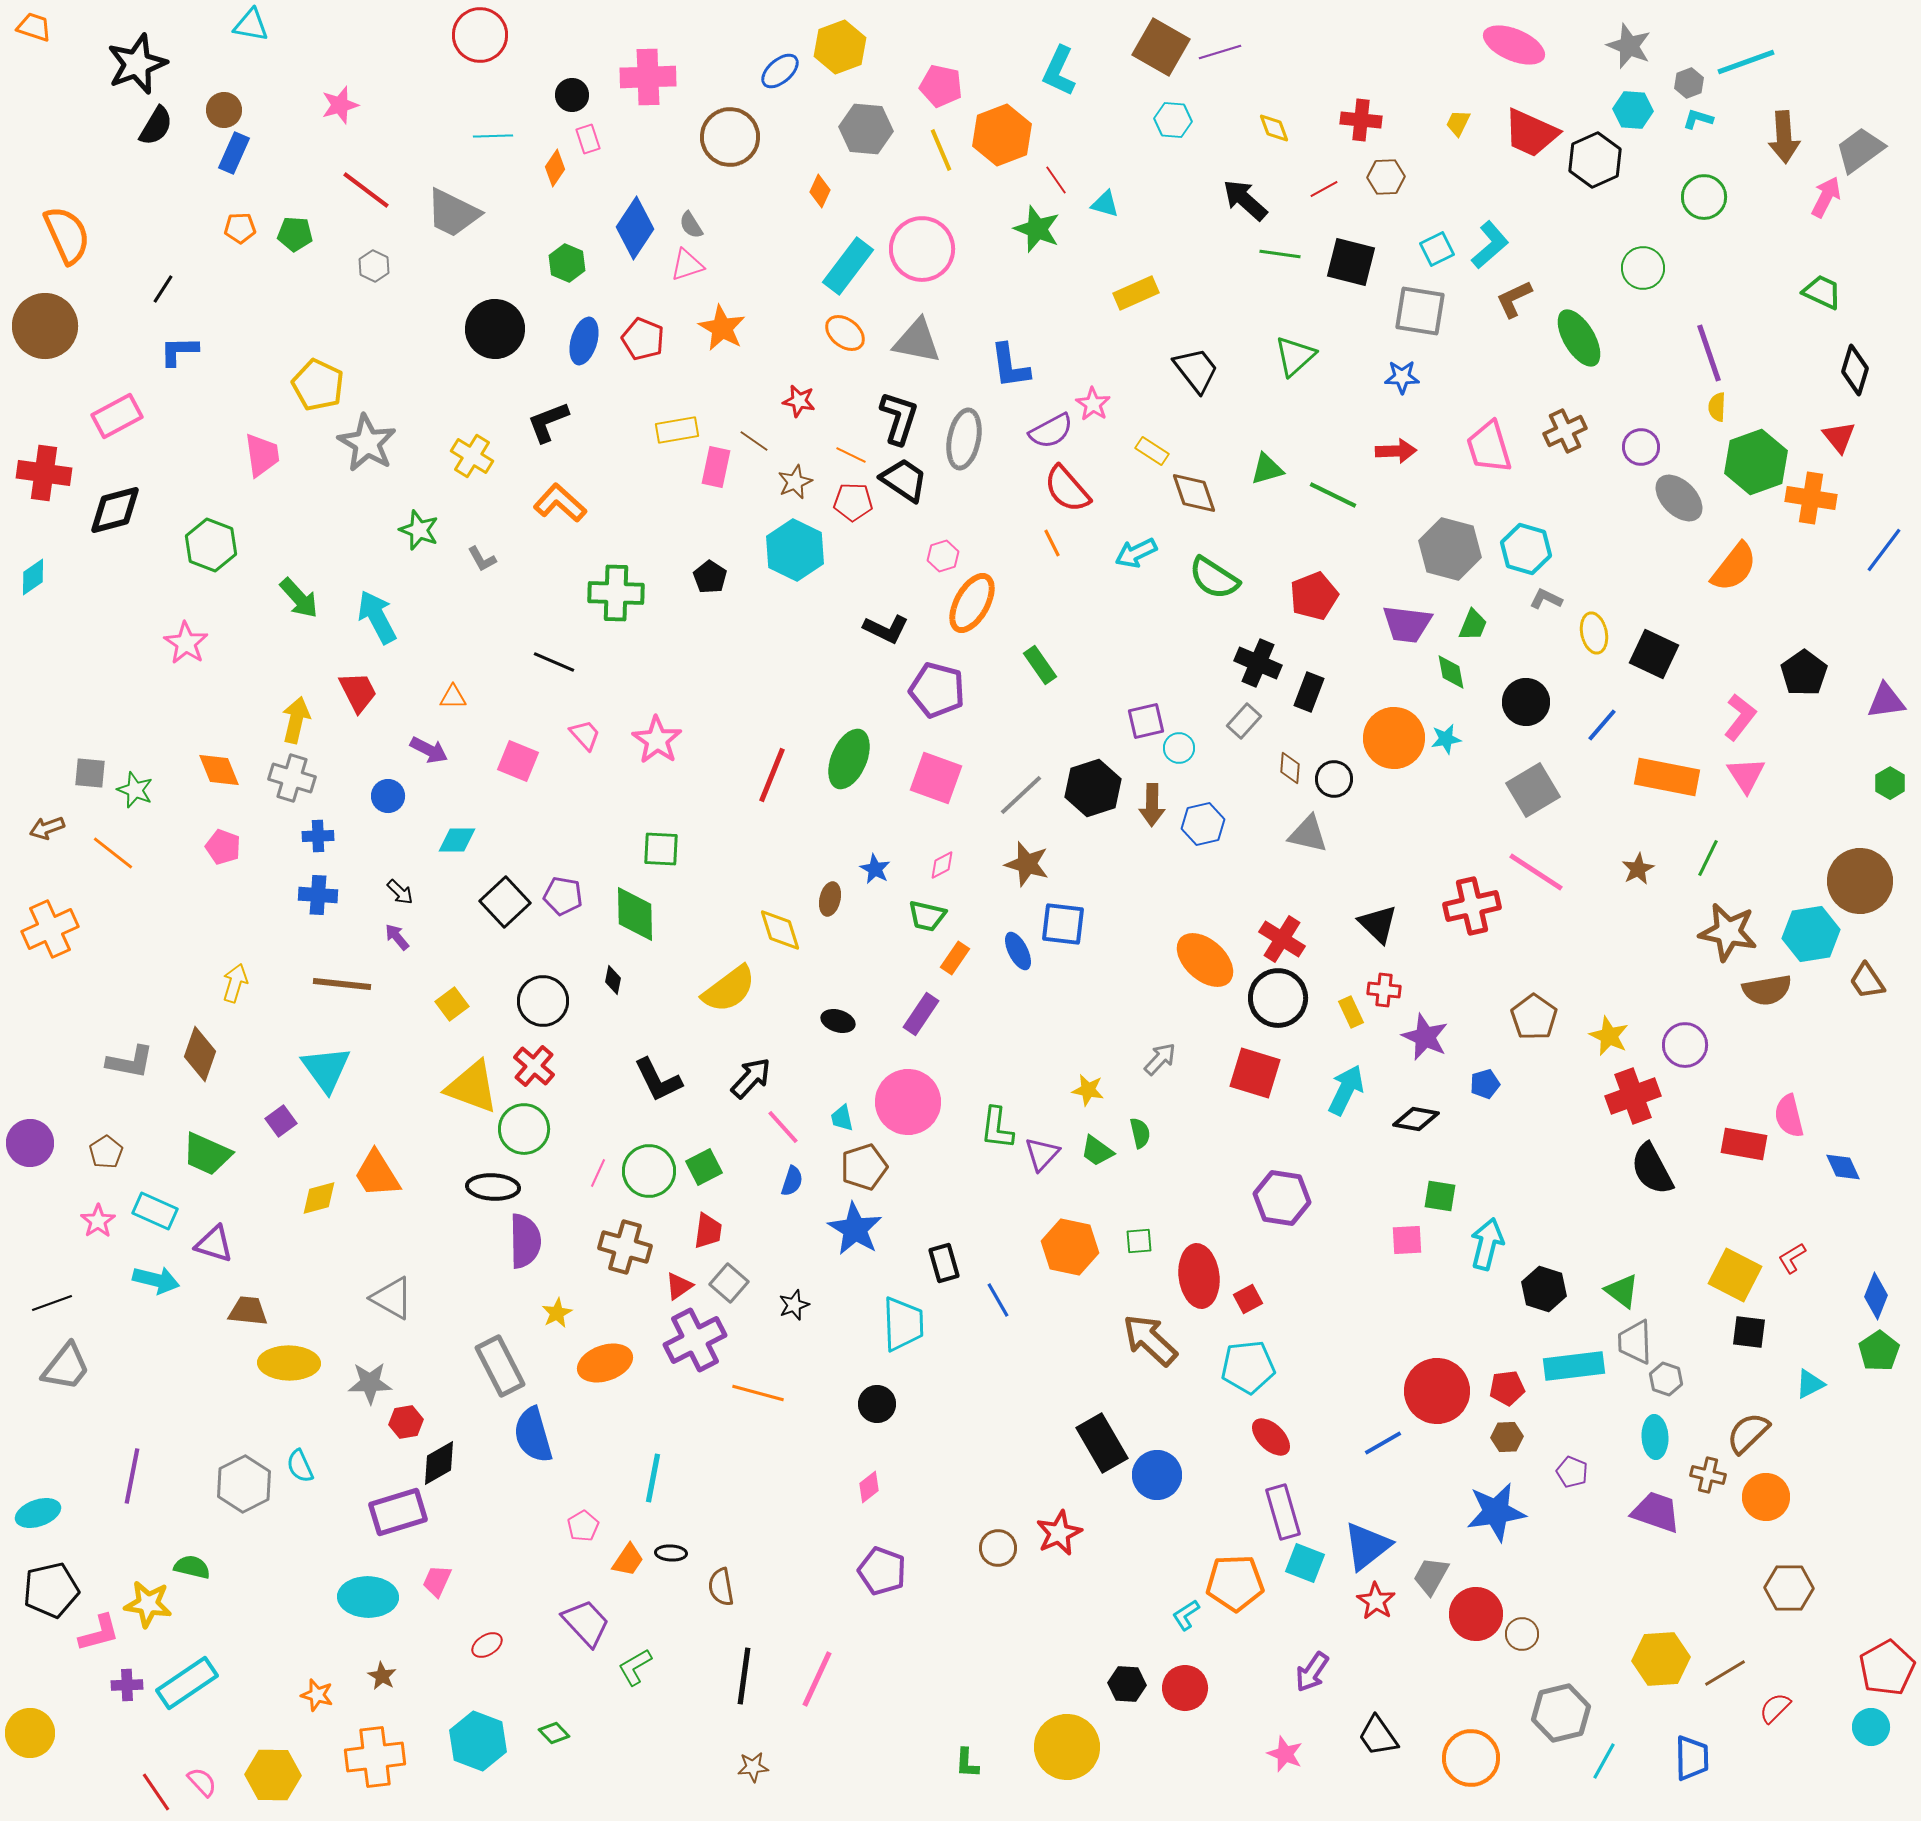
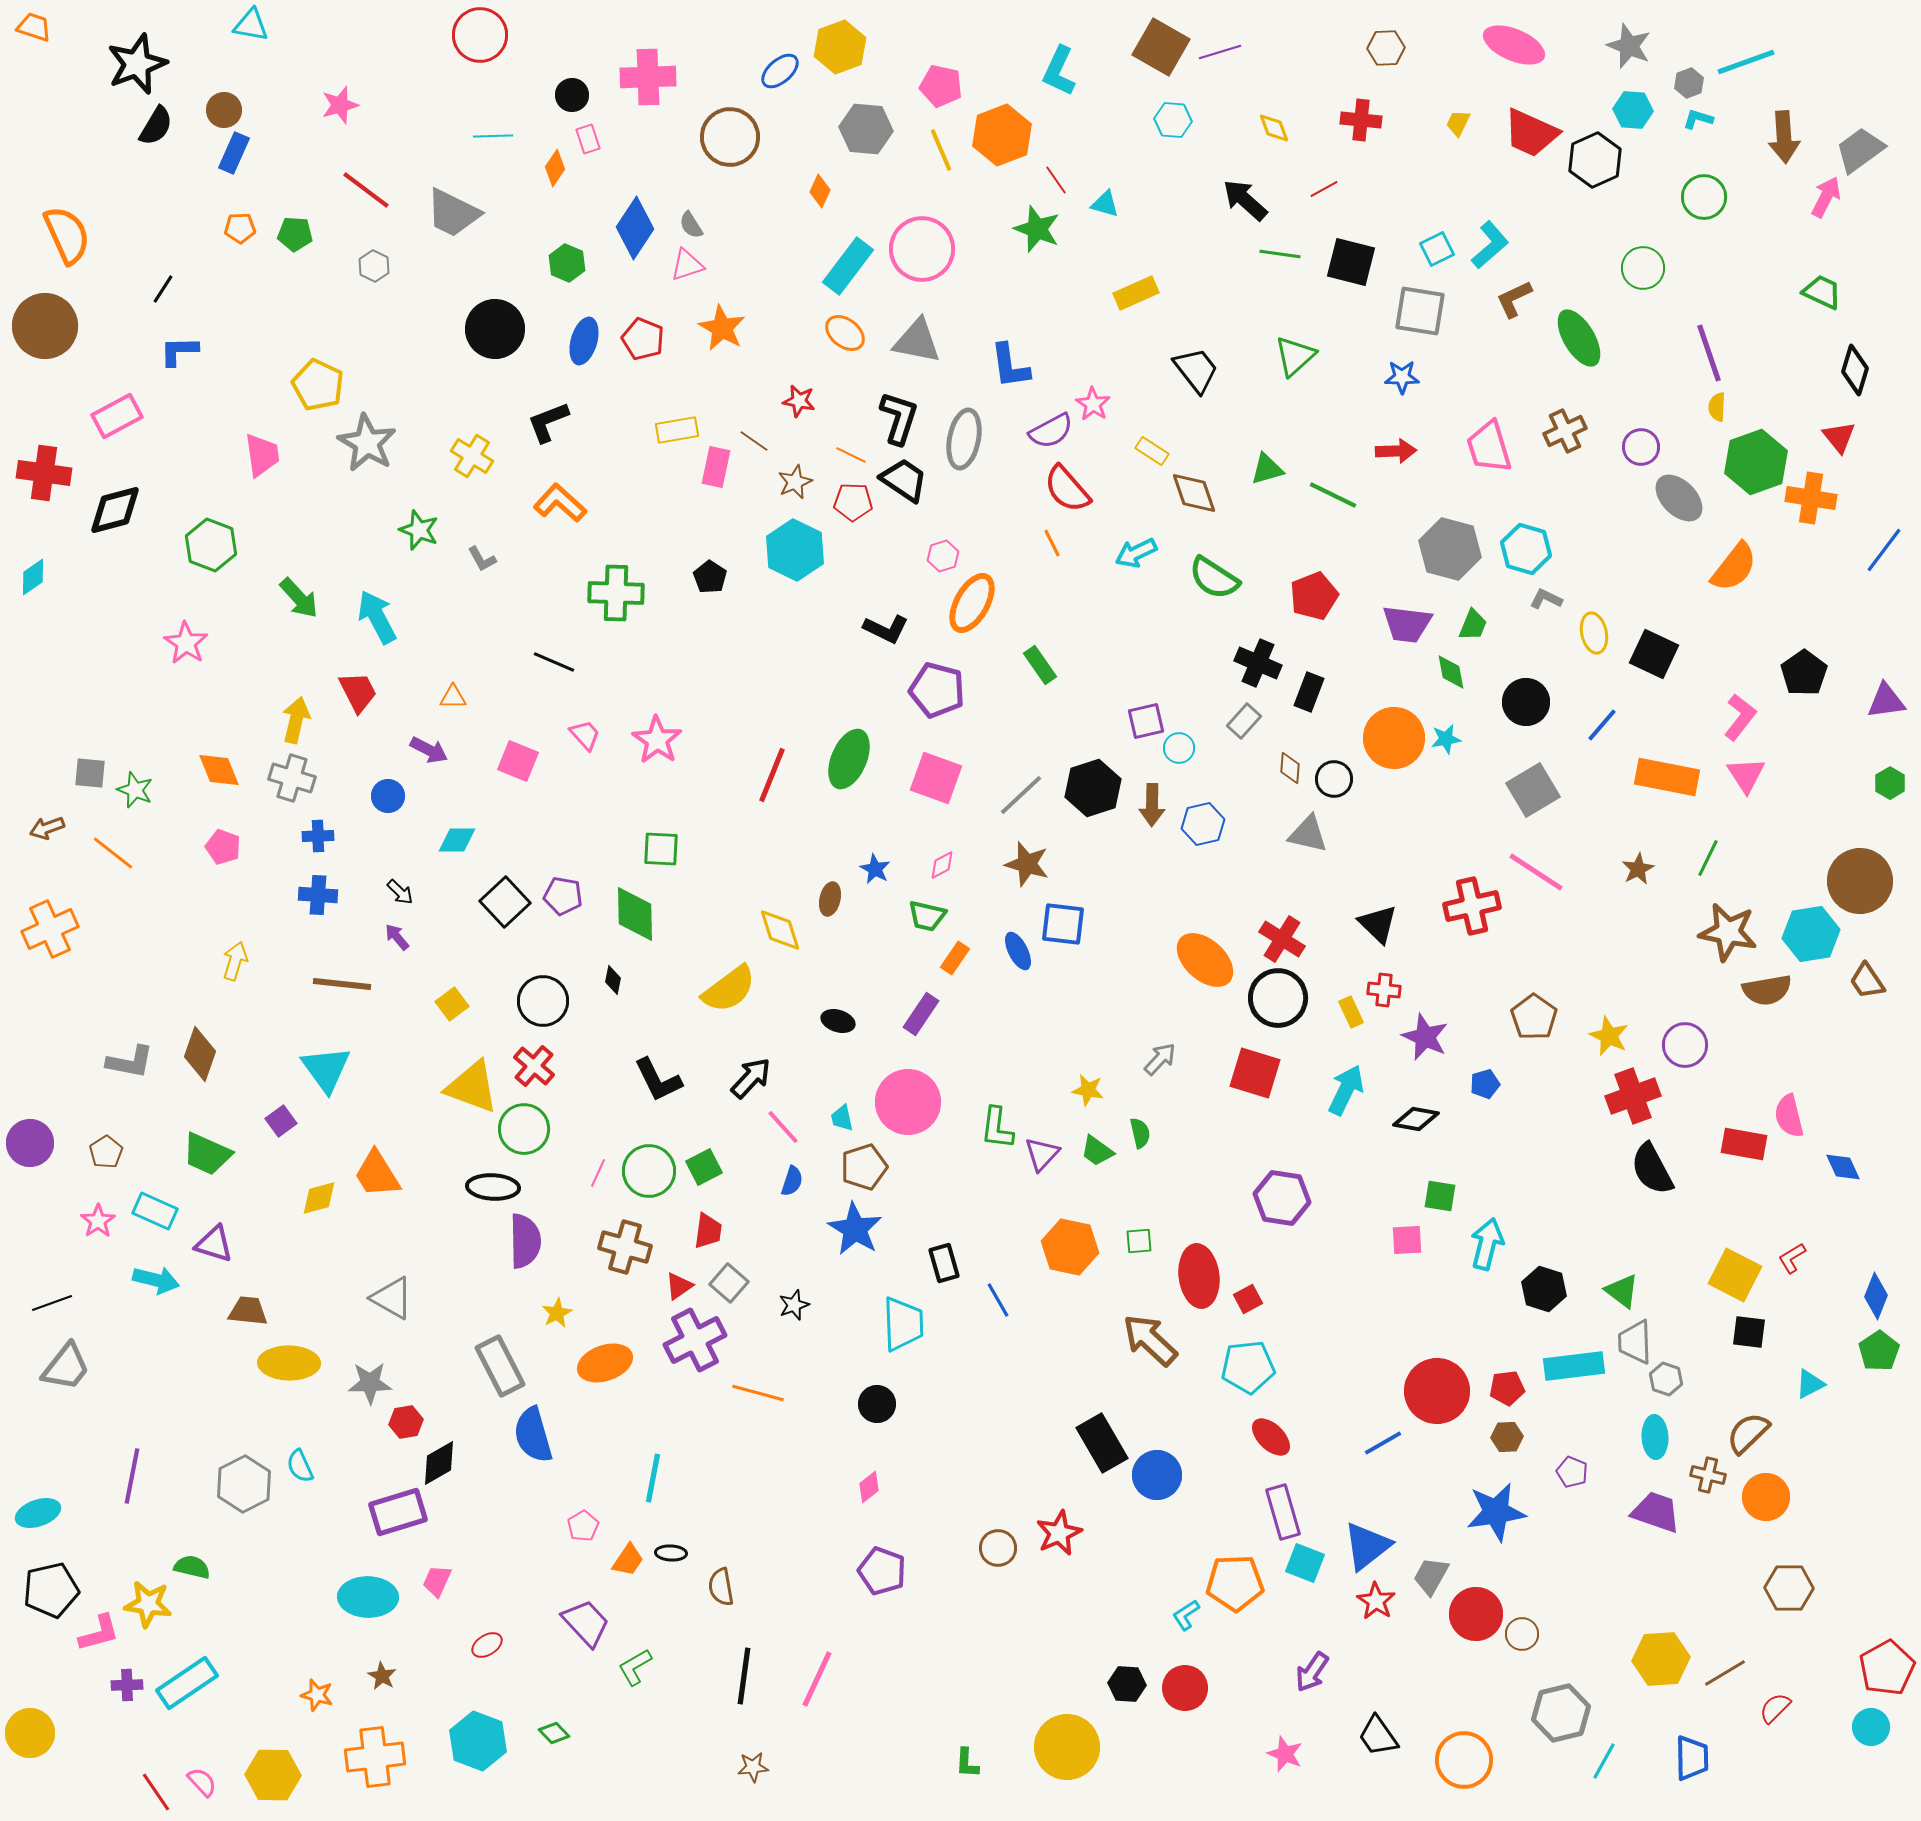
brown hexagon at (1386, 177): moved 129 px up
yellow arrow at (235, 983): moved 22 px up
orange circle at (1471, 1758): moved 7 px left, 2 px down
